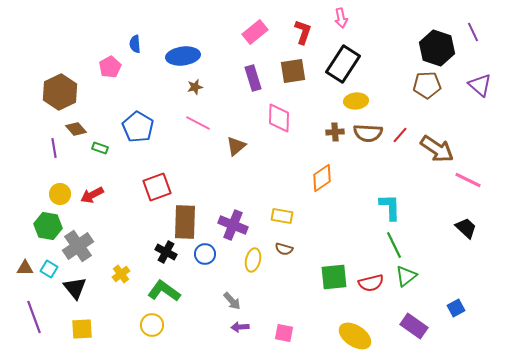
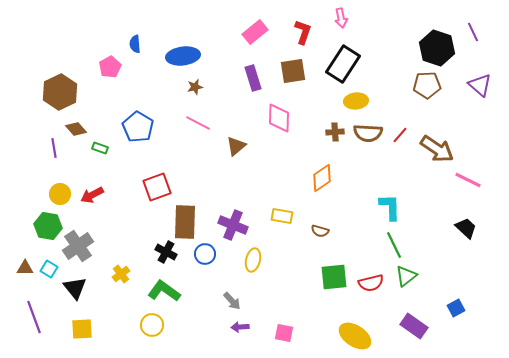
brown semicircle at (284, 249): moved 36 px right, 18 px up
